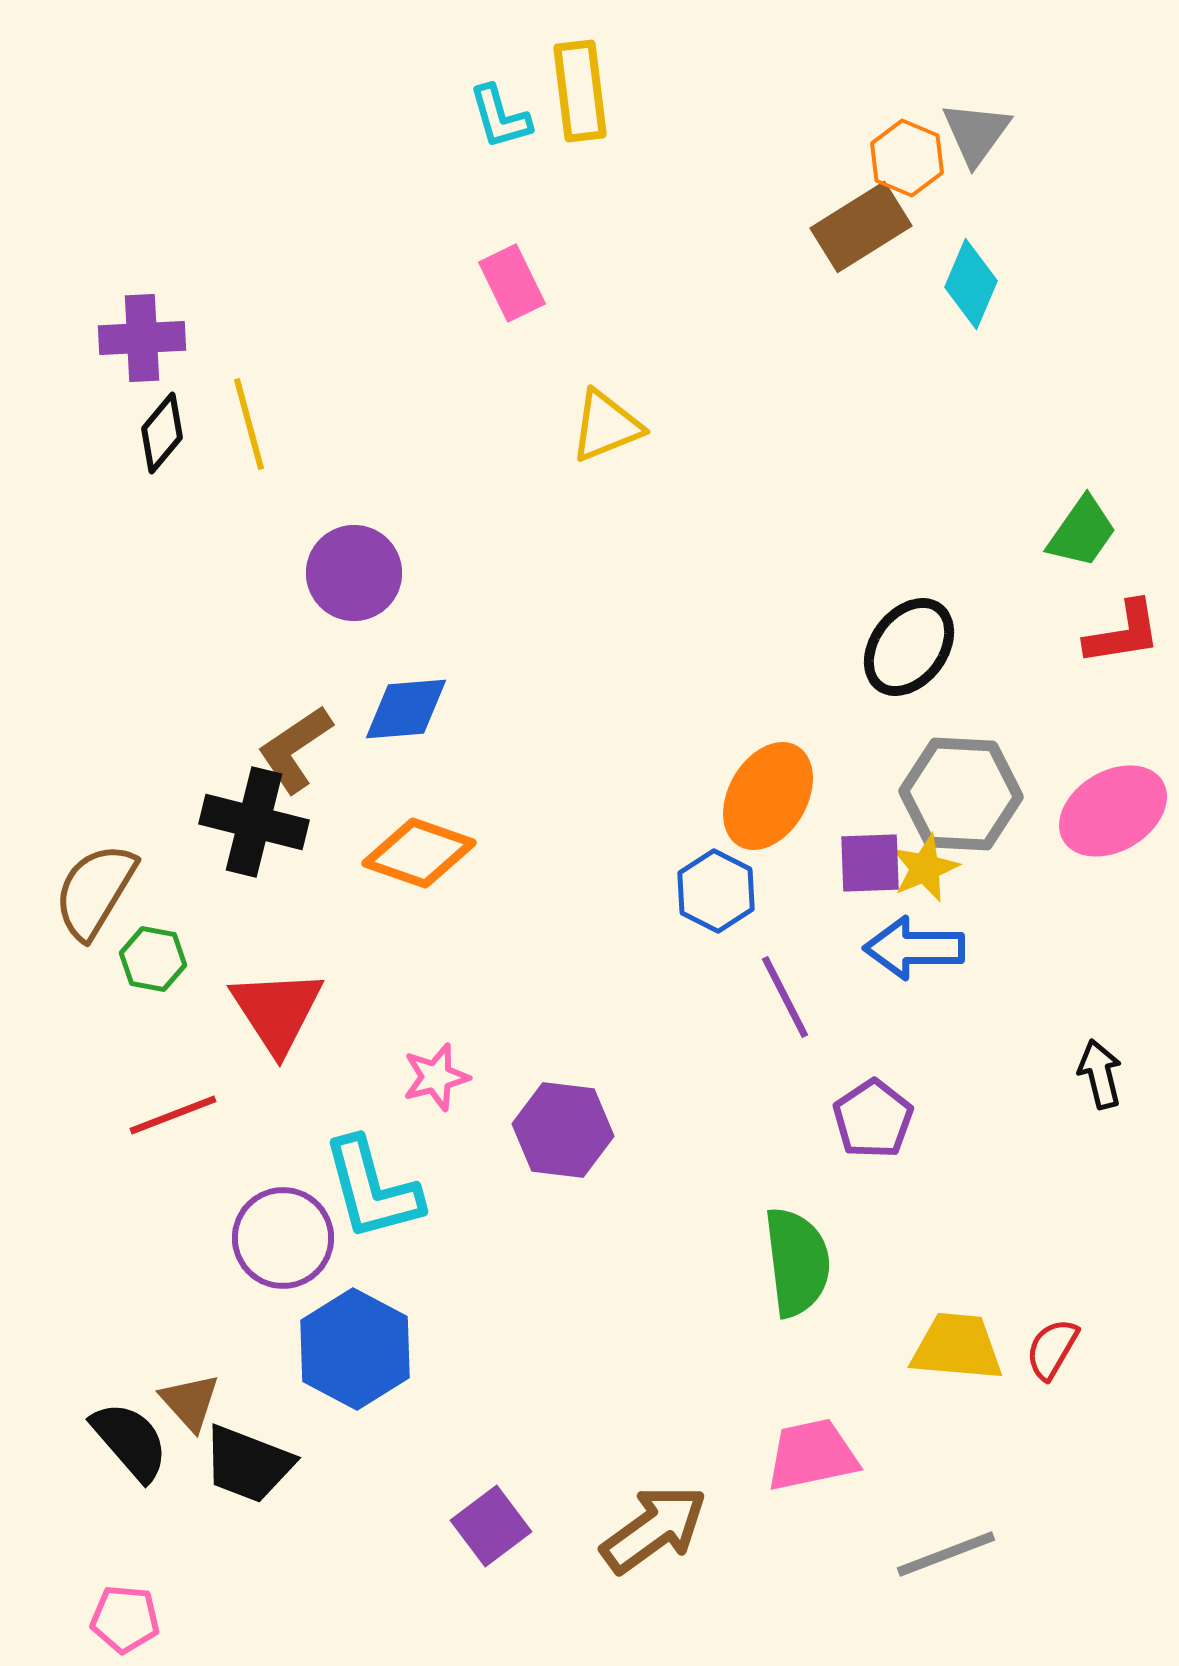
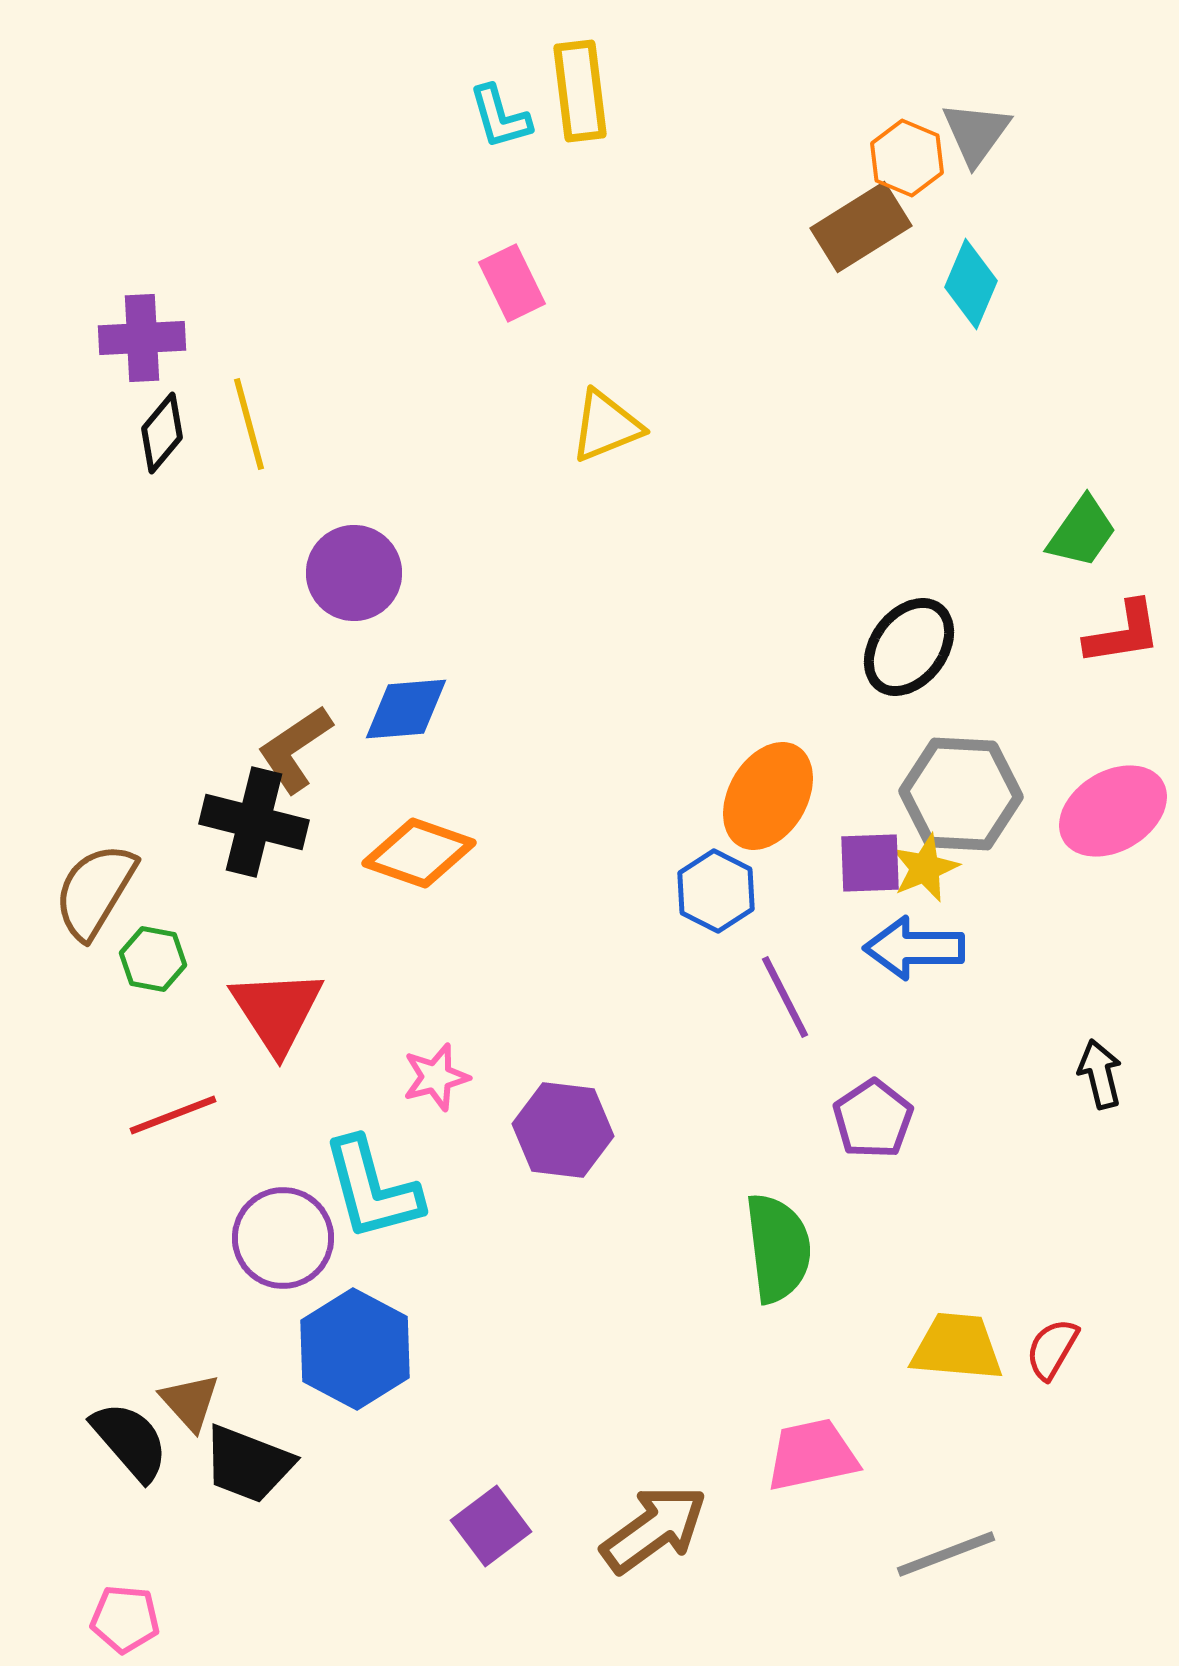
green semicircle at (797, 1262): moved 19 px left, 14 px up
